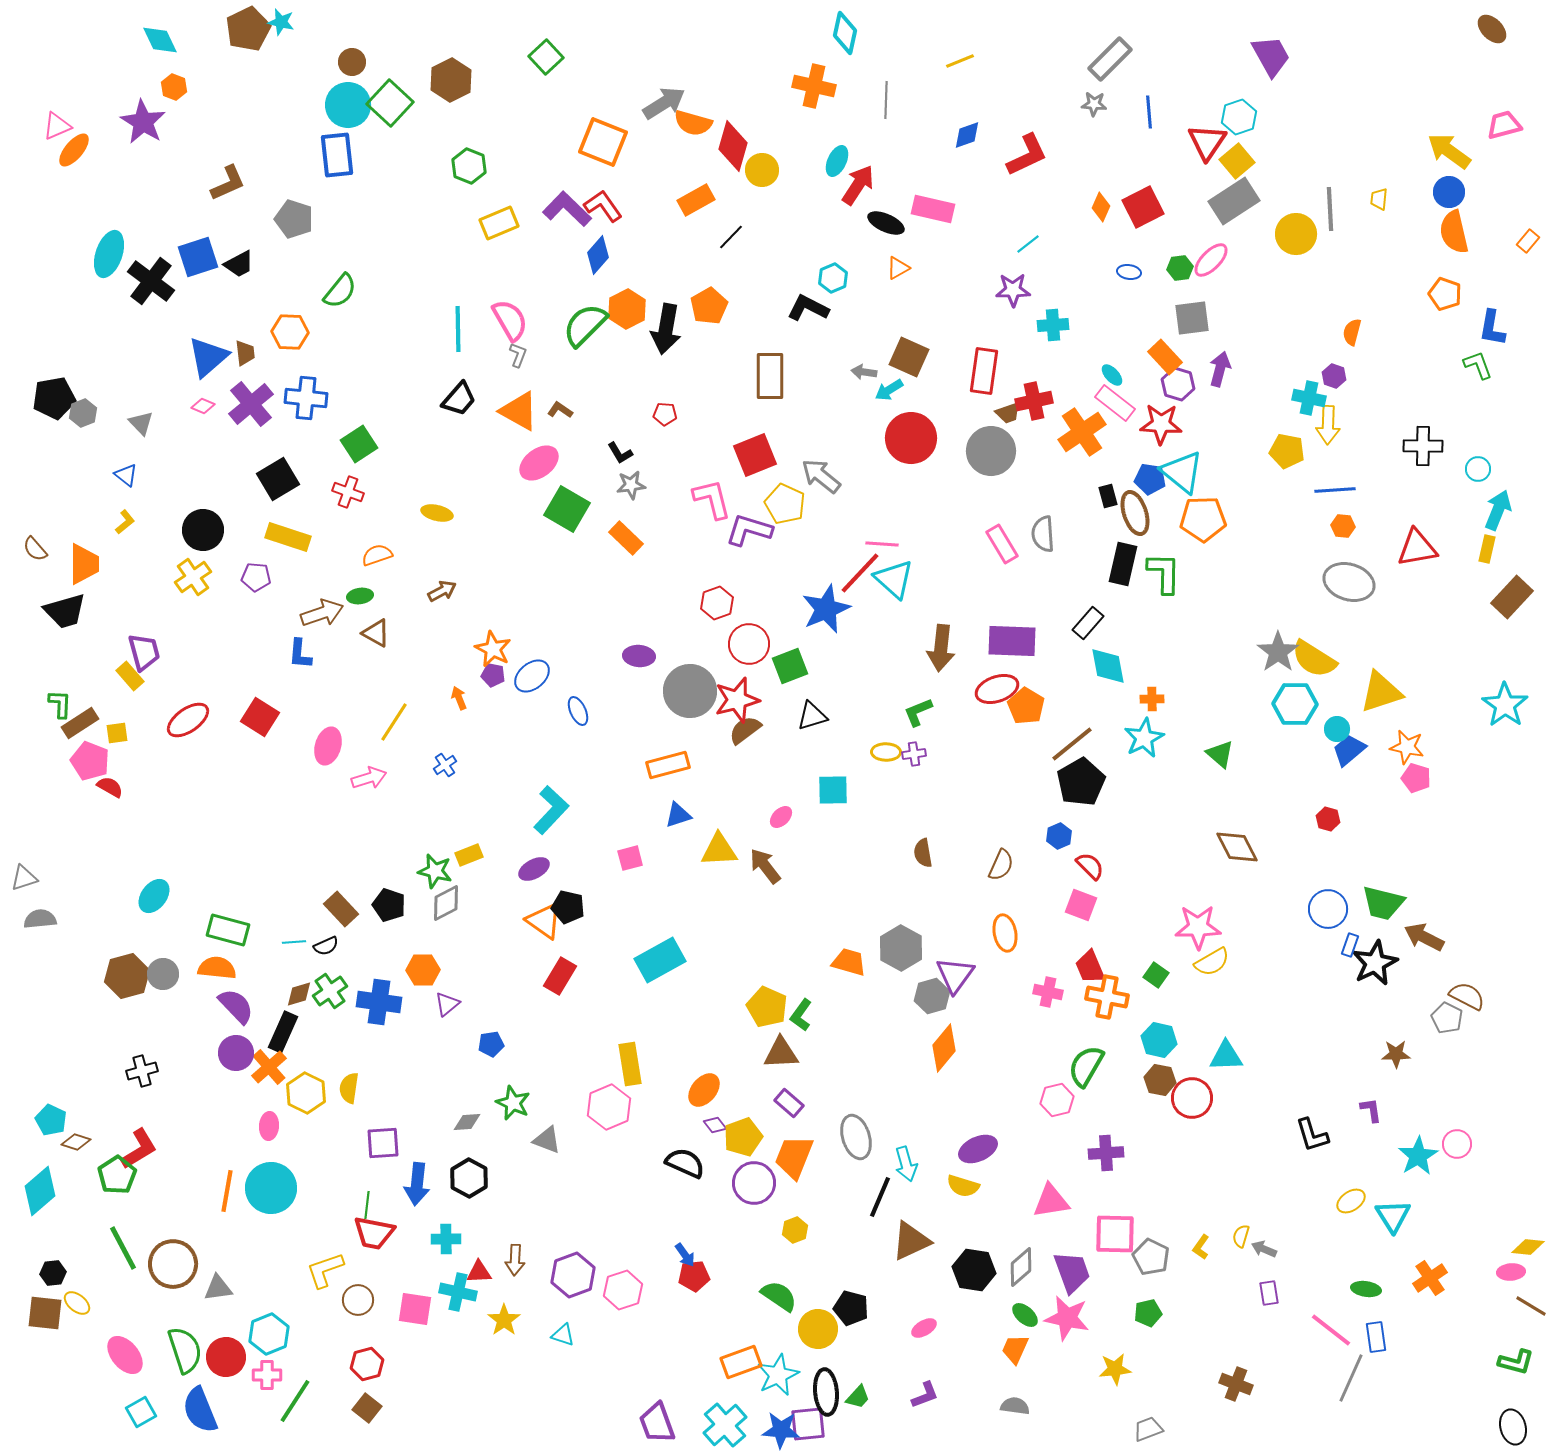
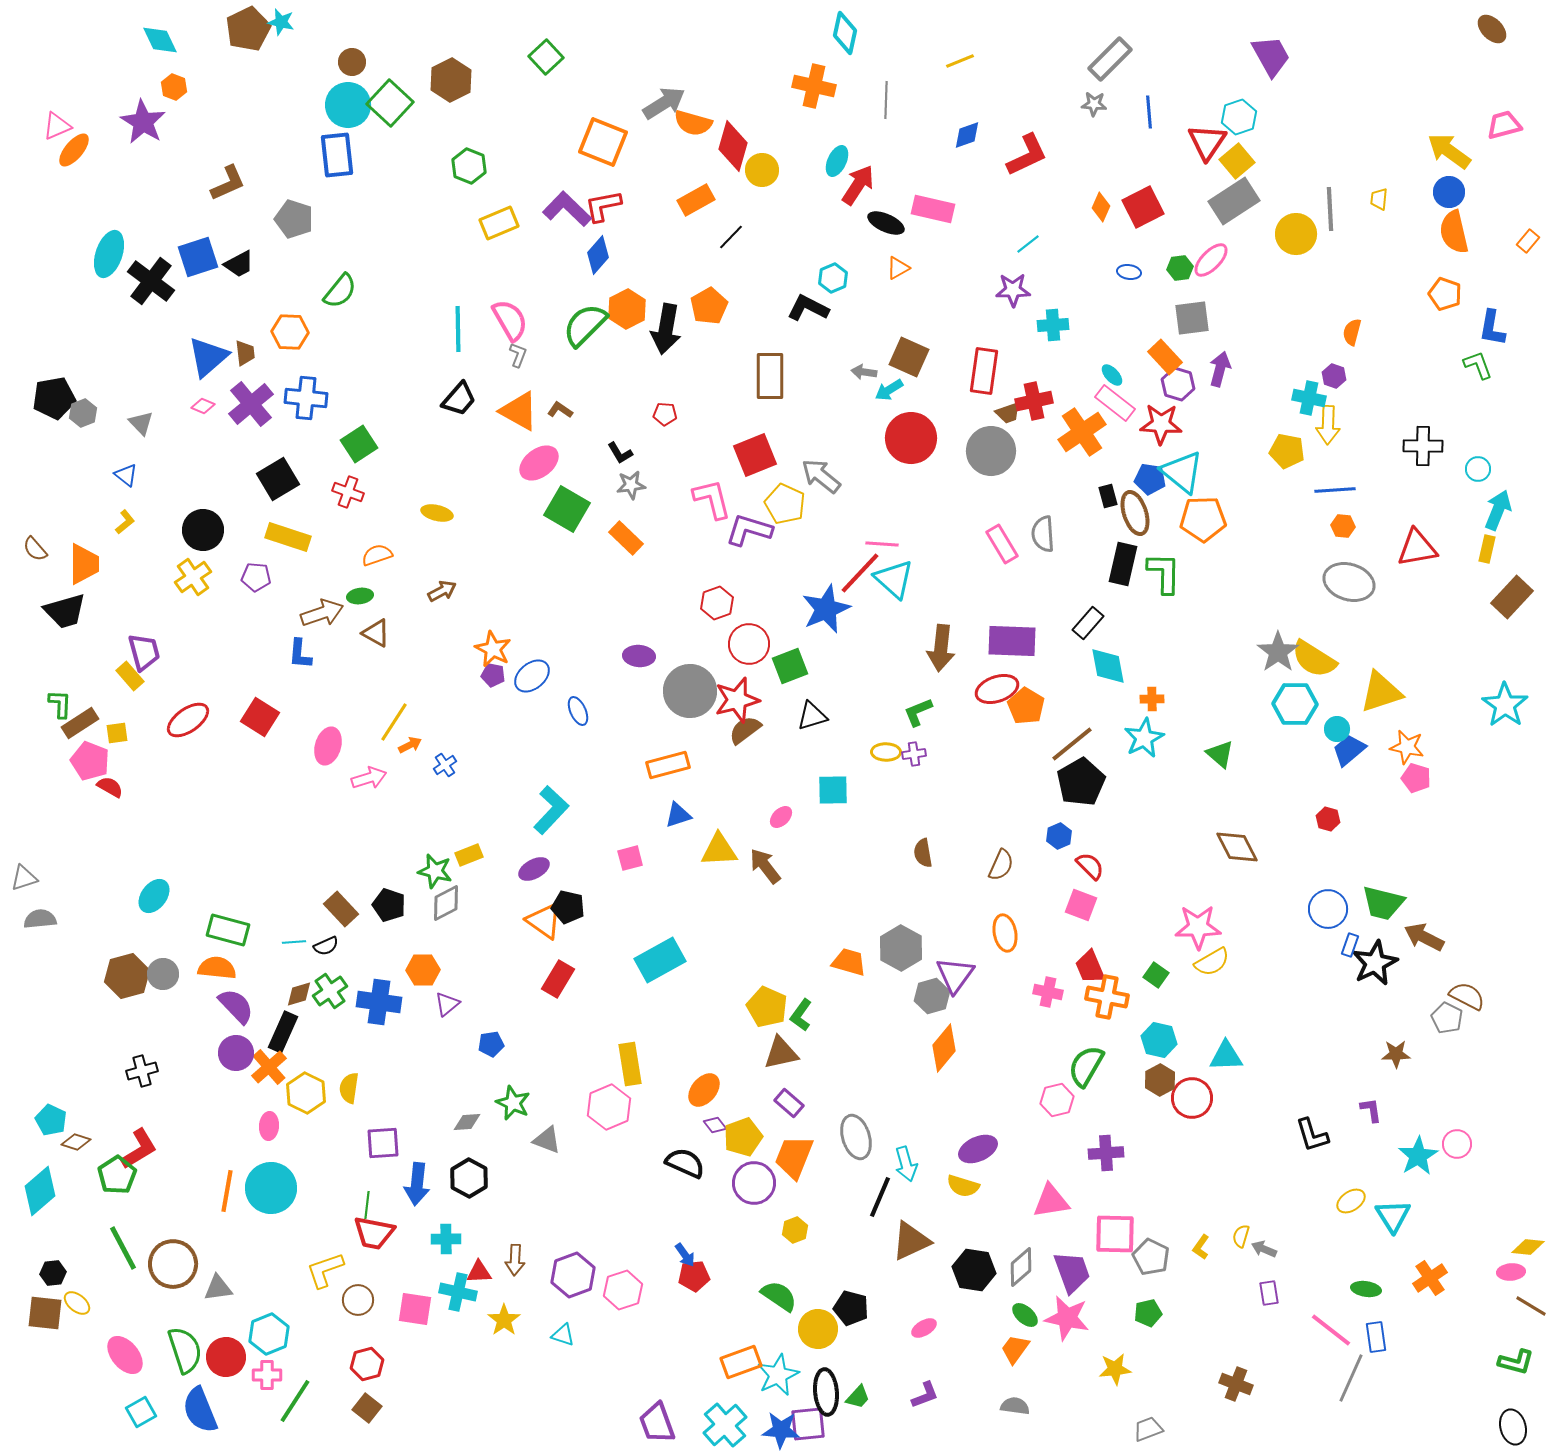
red L-shape at (603, 206): rotated 66 degrees counterclockwise
orange arrow at (459, 698): moved 49 px left, 47 px down; rotated 85 degrees clockwise
red rectangle at (560, 976): moved 2 px left, 3 px down
brown triangle at (781, 1053): rotated 9 degrees counterclockwise
brown hexagon at (1160, 1080): rotated 20 degrees clockwise
orange trapezoid at (1015, 1349): rotated 12 degrees clockwise
